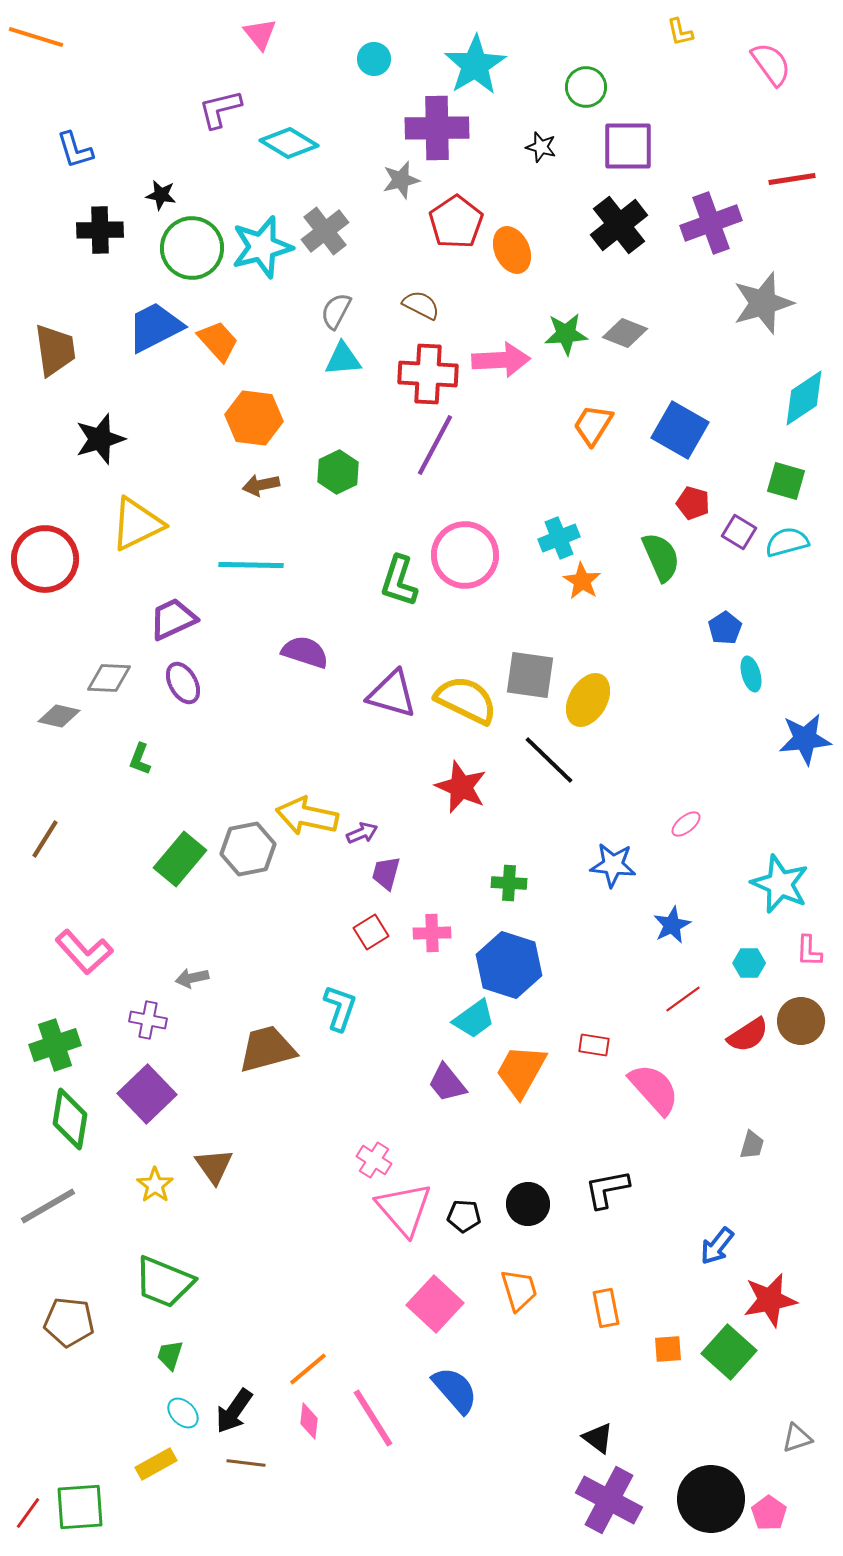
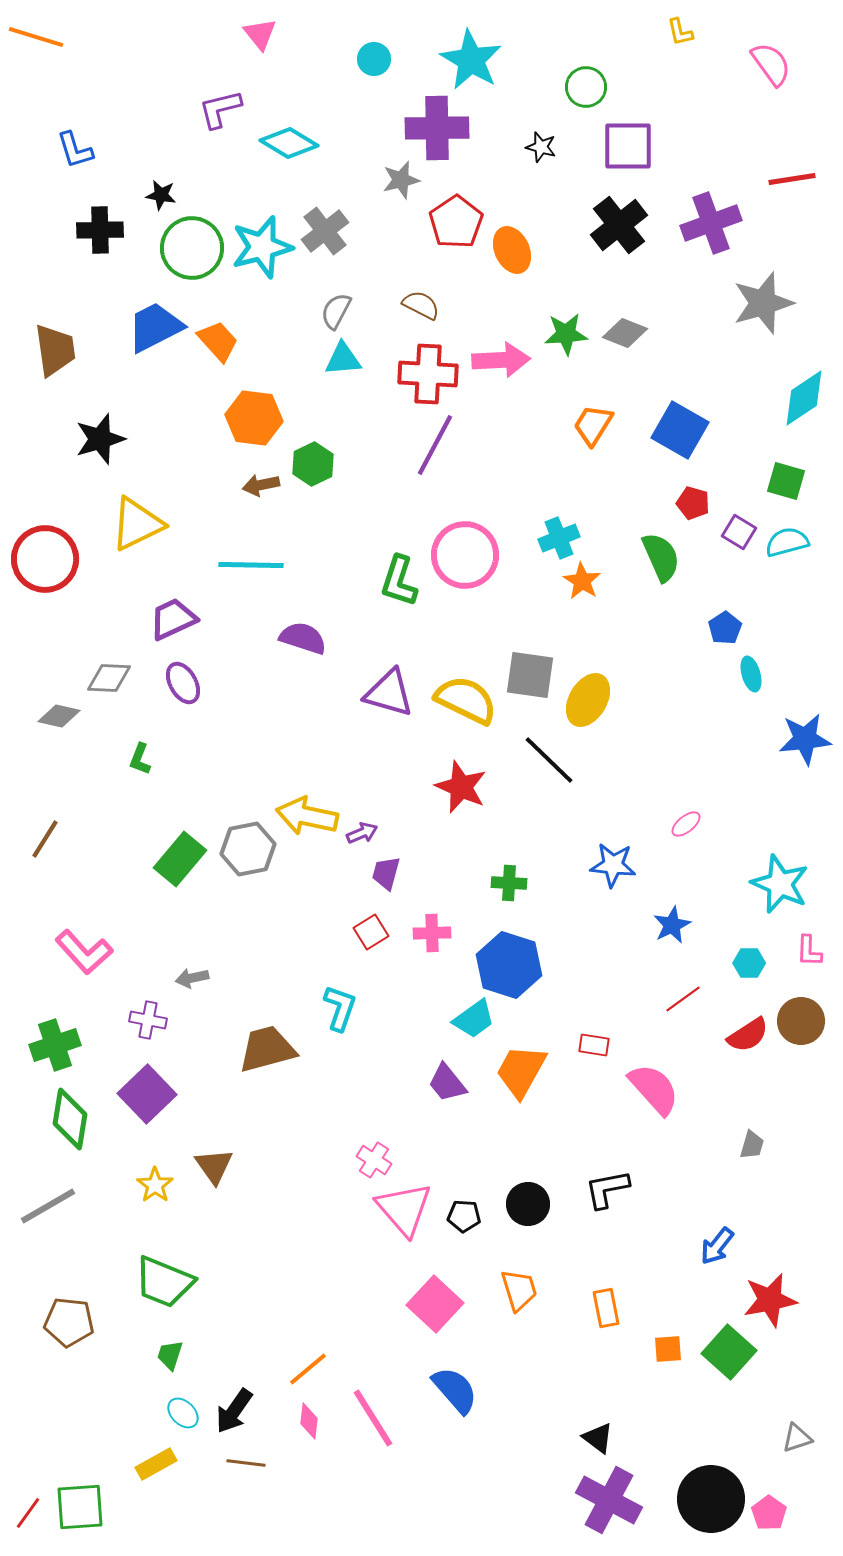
cyan star at (475, 65): moved 4 px left, 5 px up; rotated 10 degrees counterclockwise
green hexagon at (338, 472): moved 25 px left, 8 px up
purple semicircle at (305, 652): moved 2 px left, 14 px up
purple triangle at (392, 694): moved 3 px left, 1 px up
